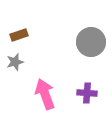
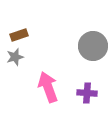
gray circle: moved 2 px right, 4 px down
gray star: moved 5 px up
pink arrow: moved 3 px right, 7 px up
